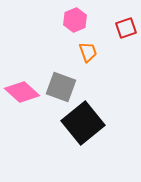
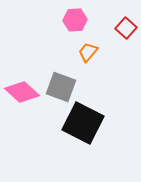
pink hexagon: rotated 20 degrees clockwise
red square: rotated 30 degrees counterclockwise
orange trapezoid: rotated 120 degrees counterclockwise
black square: rotated 24 degrees counterclockwise
